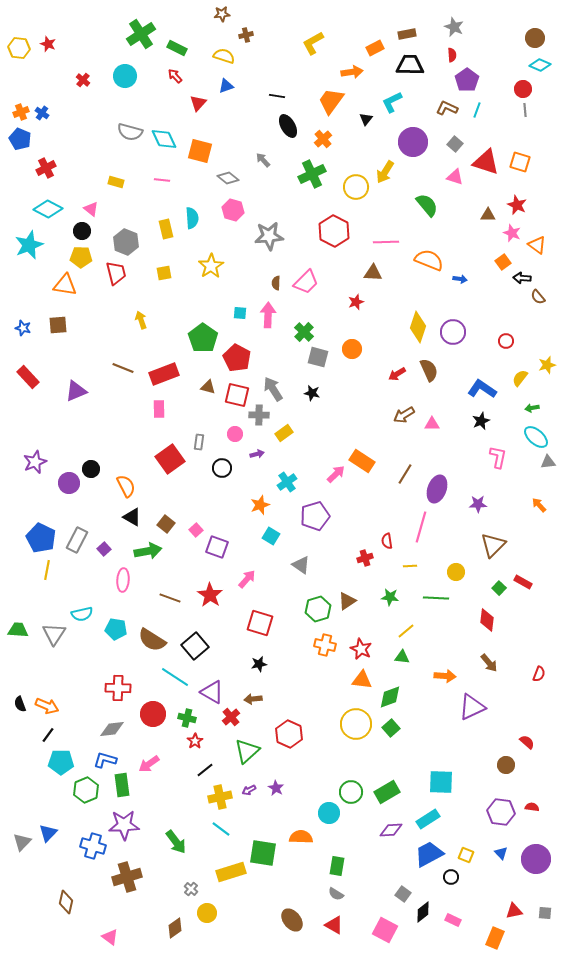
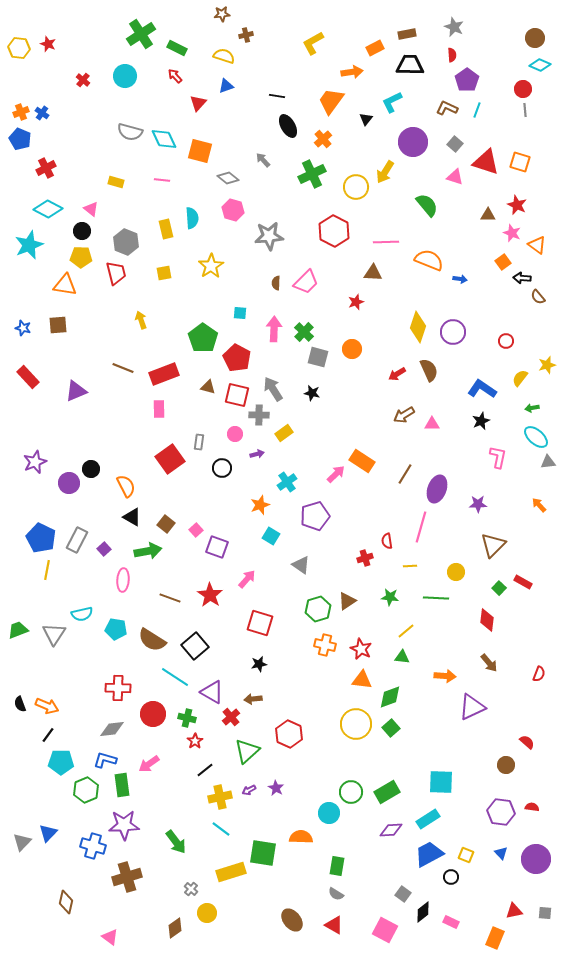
pink arrow at (268, 315): moved 6 px right, 14 px down
green trapezoid at (18, 630): rotated 25 degrees counterclockwise
pink rectangle at (453, 920): moved 2 px left, 2 px down
